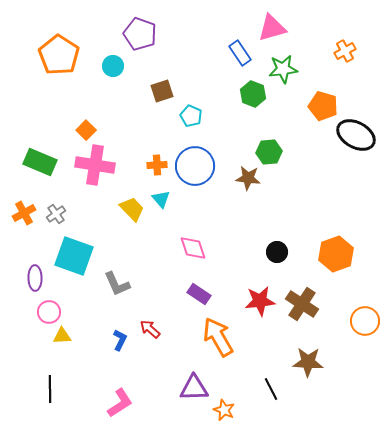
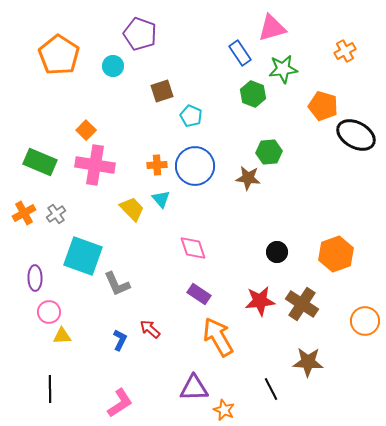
cyan square at (74, 256): moved 9 px right
